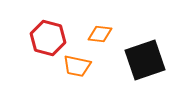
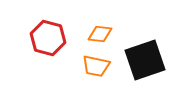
orange trapezoid: moved 19 px right
